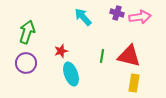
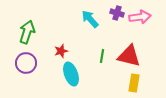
cyan arrow: moved 7 px right, 2 px down
